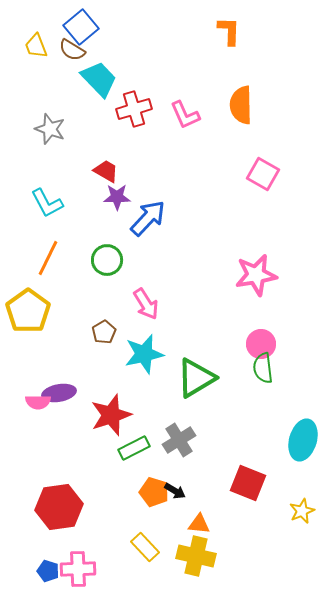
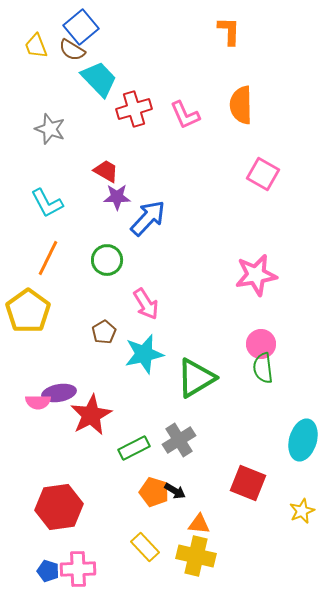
red star: moved 20 px left; rotated 9 degrees counterclockwise
